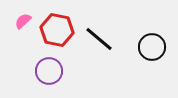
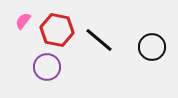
pink semicircle: rotated 12 degrees counterclockwise
black line: moved 1 px down
purple circle: moved 2 px left, 4 px up
